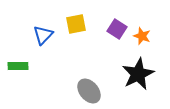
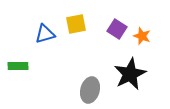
blue triangle: moved 2 px right, 1 px up; rotated 30 degrees clockwise
black star: moved 8 px left
gray ellipse: moved 1 px right, 1 px up; rotated 55 degrees clockwise
